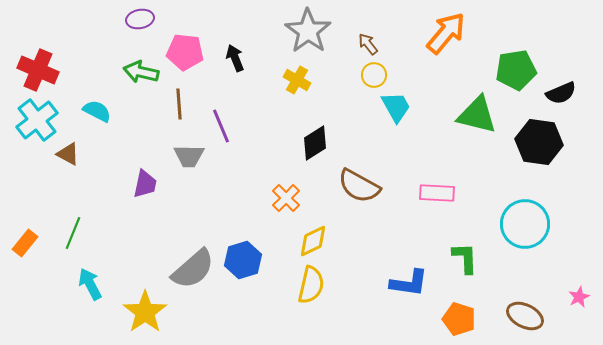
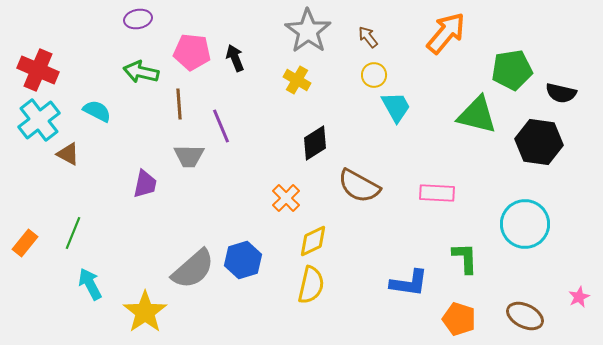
purple ellipse: moved 2 px left
brown arrow: moved 7 px up
pink pentagon: moved 7 px right
green pentagon: moved 4 px left
black semicircle: rotated 36 degrees clockwise
cyan cross: moved 2 px right
